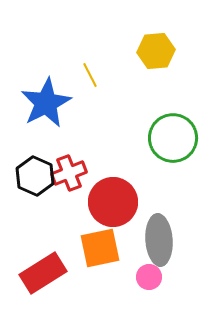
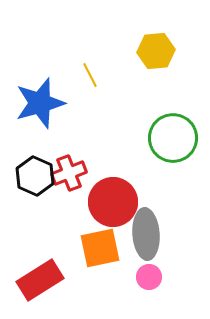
blue star: moved 6 px left; rotated 12 degrees clockwise
gray ellipse: moved 13 px left, 6 px up
red rectangle: moved 3 px left, 7 px down
